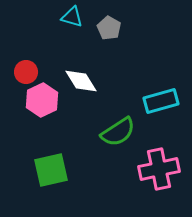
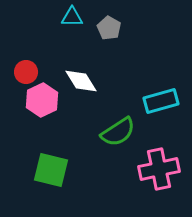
cyan triangle: rotated 15 degrees counterclockwise
green square: rotated 27 degrees clockwise
